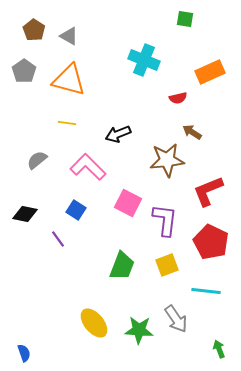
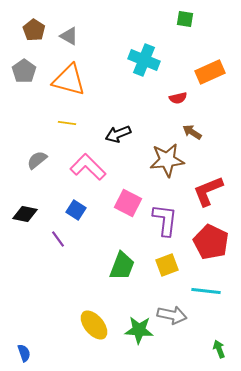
gray arrow: moved 4 px left, 4 px up; rotated 44 degrees counterclockwise
yellow ellipse: moved 2 px down
